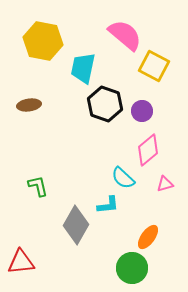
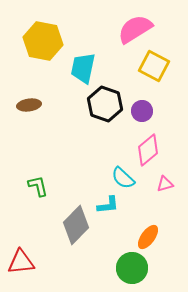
pink semicircle: moved 10 px right, 6 px up; rotated 72 degrees counterclockwise
gray diamond: rotated 15 degrees clockwise
